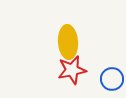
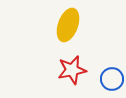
yellow ellipse: moved 17 px up; rotated 24 degrees clockwise
